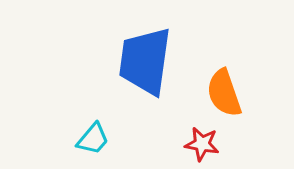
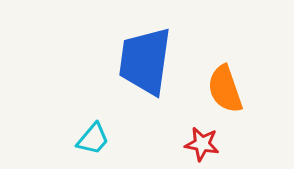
orange semicircle: moved 1 px right, 4 px up
